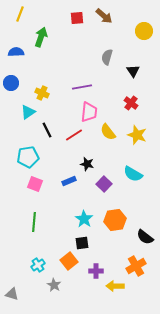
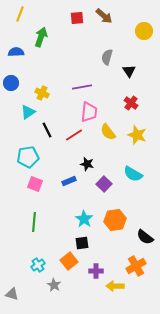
black triangle: moved 4 px left
